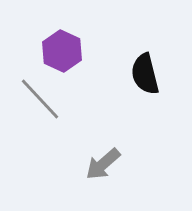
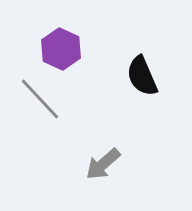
purple hexagon: moved 1 px left, 2 px up
black semicircle: moved 3 px left, 2 px down; rotated 9 degrees counterclockwise
